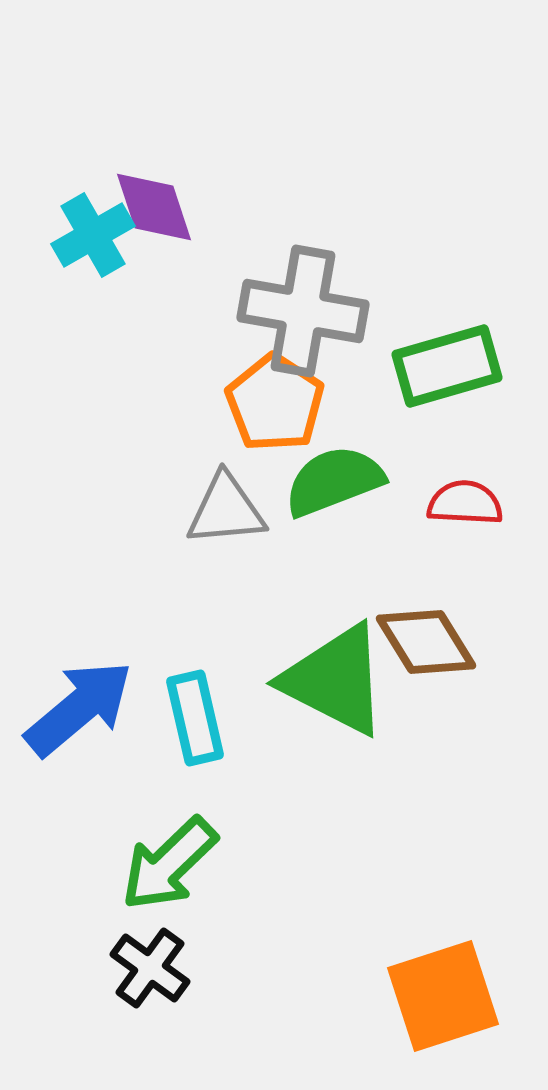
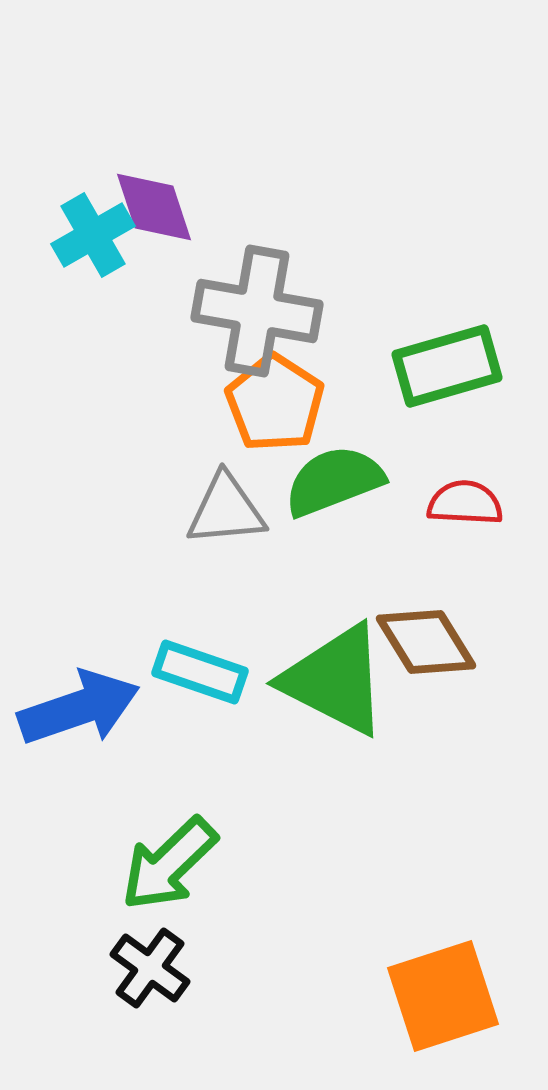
gray cross: moved 46 px left
blue arrow: rotated 21 degrees clockwise
cyan rectangle: moved 5 px right, 46 px up; rotated 58 degrees counterclockwise
